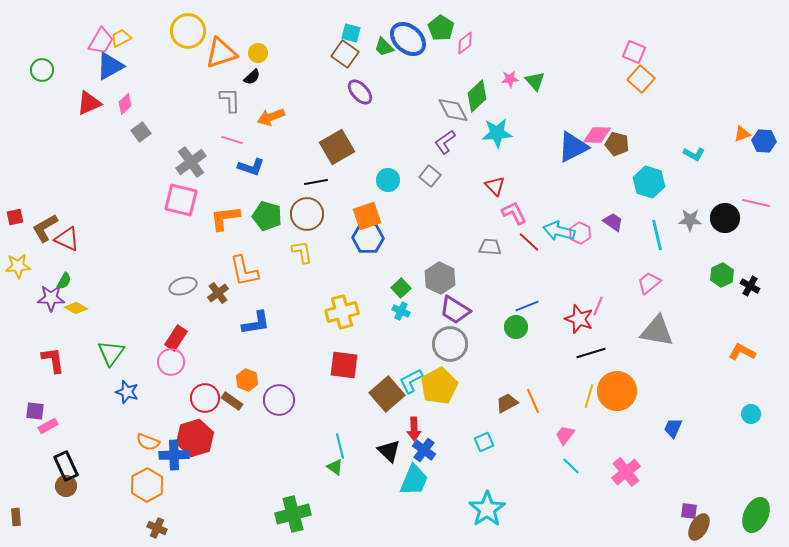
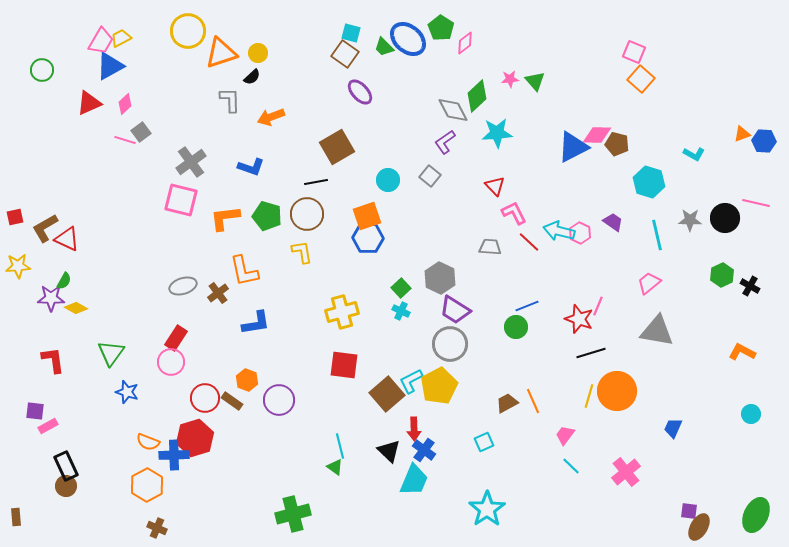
pink line at (232, 140): moved 107 px left
